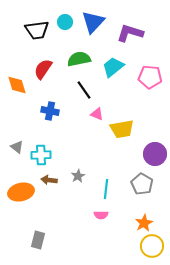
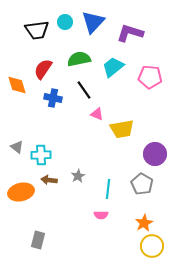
blue cross: moved 3 px right, 13 px up
cyan line: moved 2 px right
